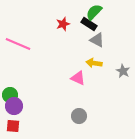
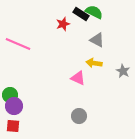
green semicircle: rotated 72 degrees clockwise
black rectangle: moved 8 px left, 10 px up
